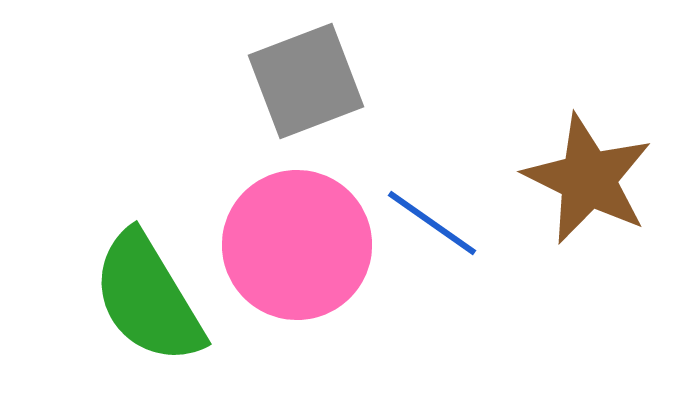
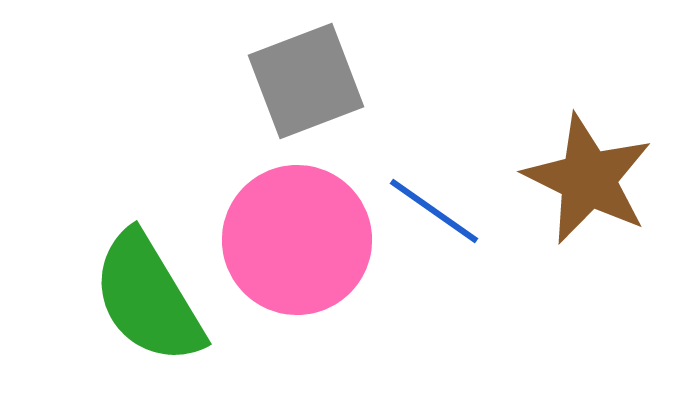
blue line: moved 2 px right, 12 px up
pink circle: moved 5 px up
